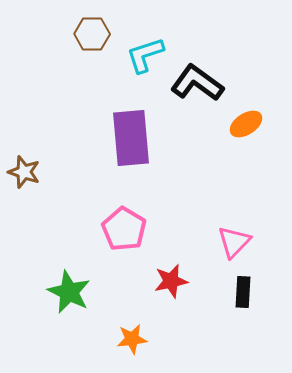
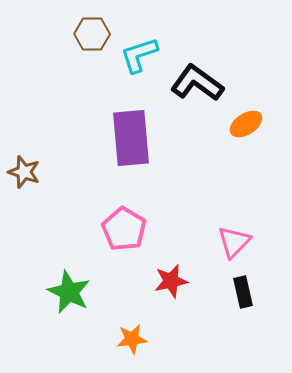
cyan L-shape: moved 6 px left
black rectangle: rotated 16 degrees counterclockwise
